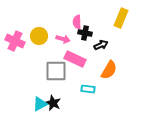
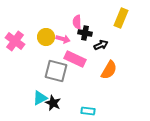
yellow circle: moved 7 px right, 1 px down
pink cross: rotated 12 degrees clockwise
gray square: rotated 15 degrees clockwise
cyan rectangle: moved 22 px down
cyan triangle: moved 6 px up
